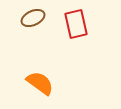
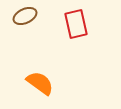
brown ellipse: moved 8 px left, 2 px up
